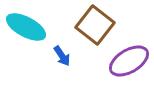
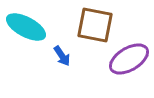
brown square: rotated 27 degrees counterclockwise
purple ellipse: moved 2 px up
